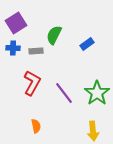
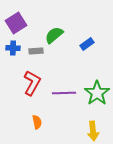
green semicircle: rotated 24 degrees clockwise
purple line: rotated 55 degrees counterclockwise
orange semicircle: moved 1 px right, 4 px up
